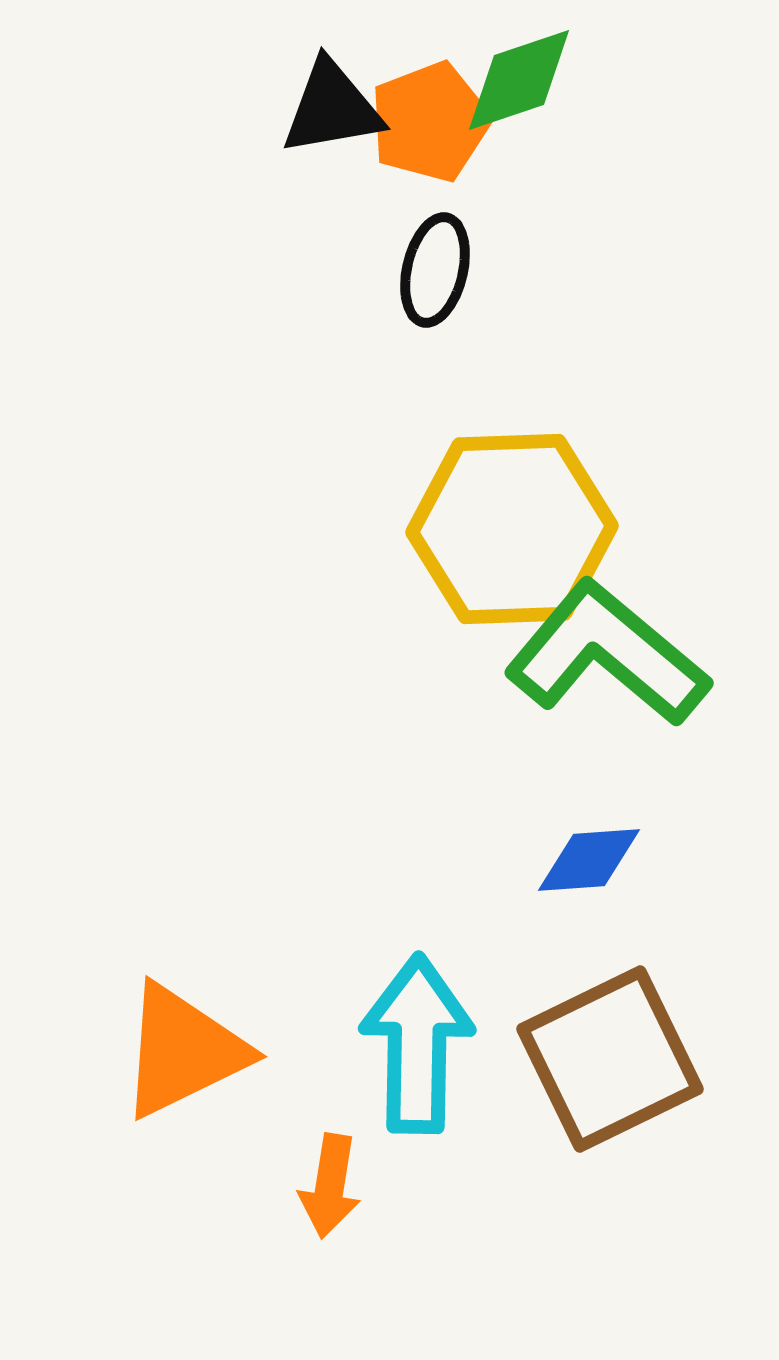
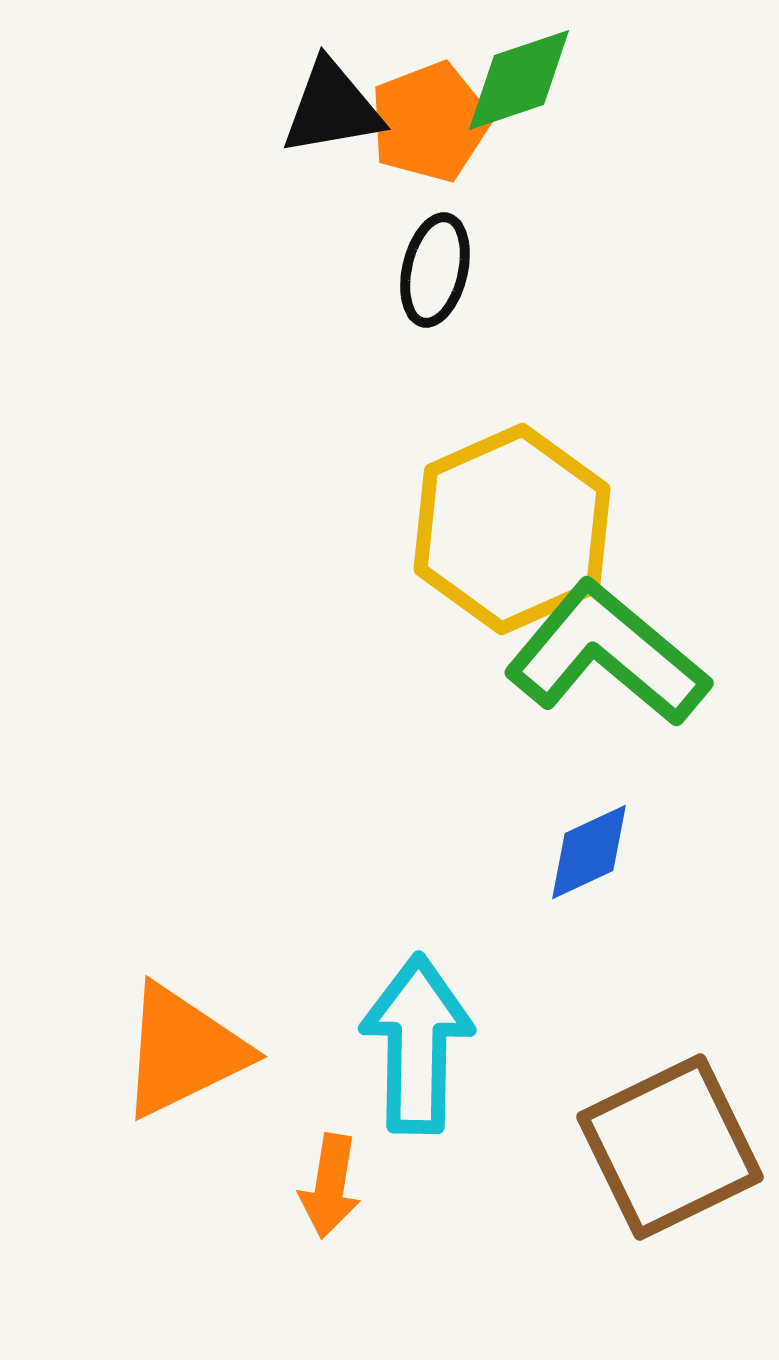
yellow hexagon: rotated 22 degrees counterclockwise
blue diamond: moved 8 px up; rotated 21 degrees counterclockwise
brown square: moved 60 px right, 88 px down
